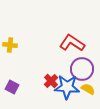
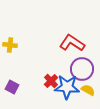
yellow semicircle: moved 1 px down
